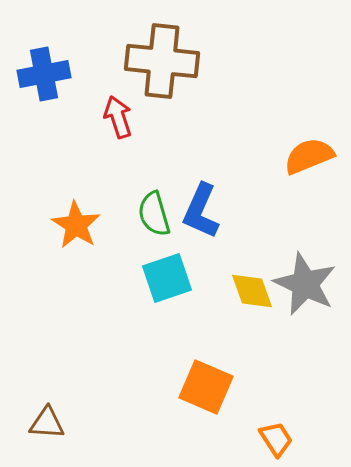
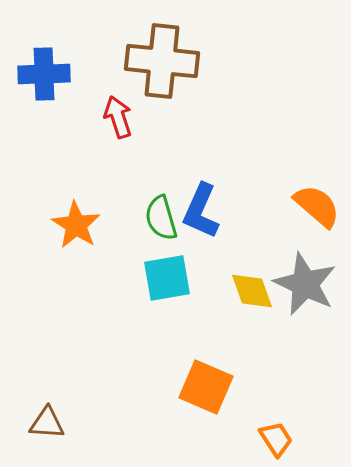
blue cross: rotated 9 degrees clockwise
orange semicircle: moved 8 px right, 50 px down; rotated 63 degrees clockwise
green semicircle: moved 7 px right, 4 px down
cyan square: rotated 9 degrees clockwise
